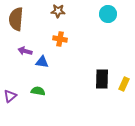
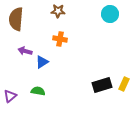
cyan circle: moved 2 px right
blue triangle: rotated 40 degrees counterclockwise
black rectangle: moved 6 px down; rotated 72 degrees clockwise
